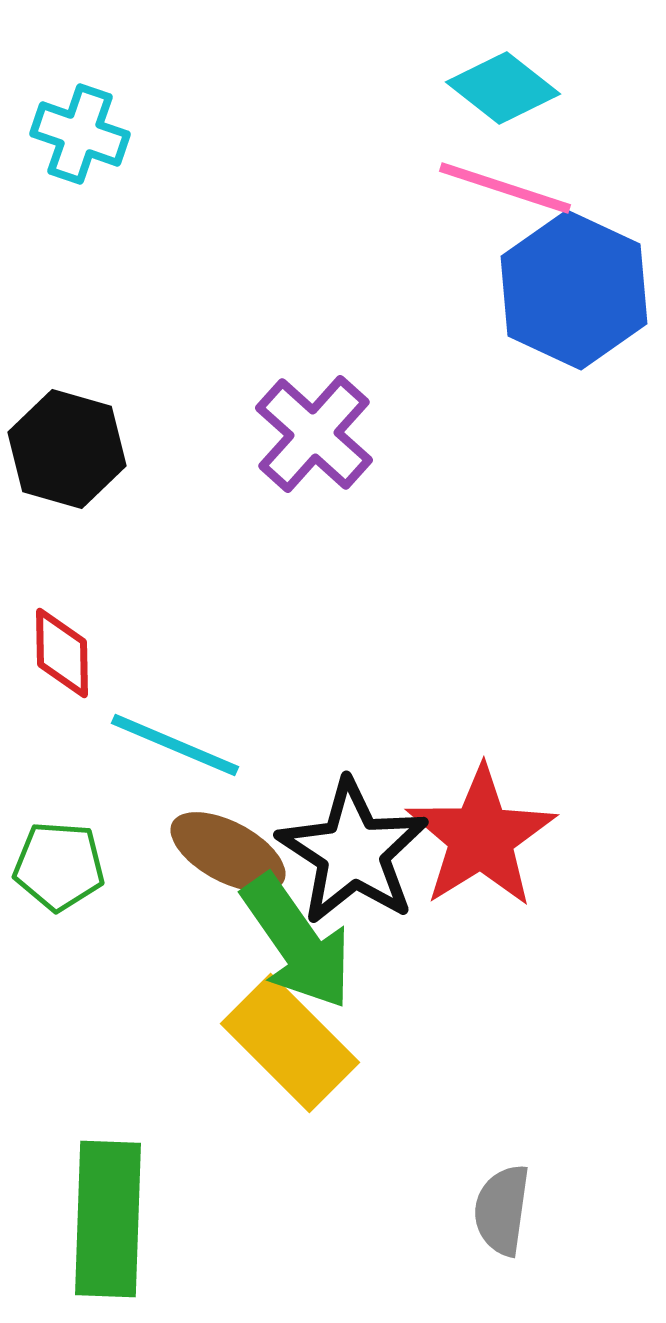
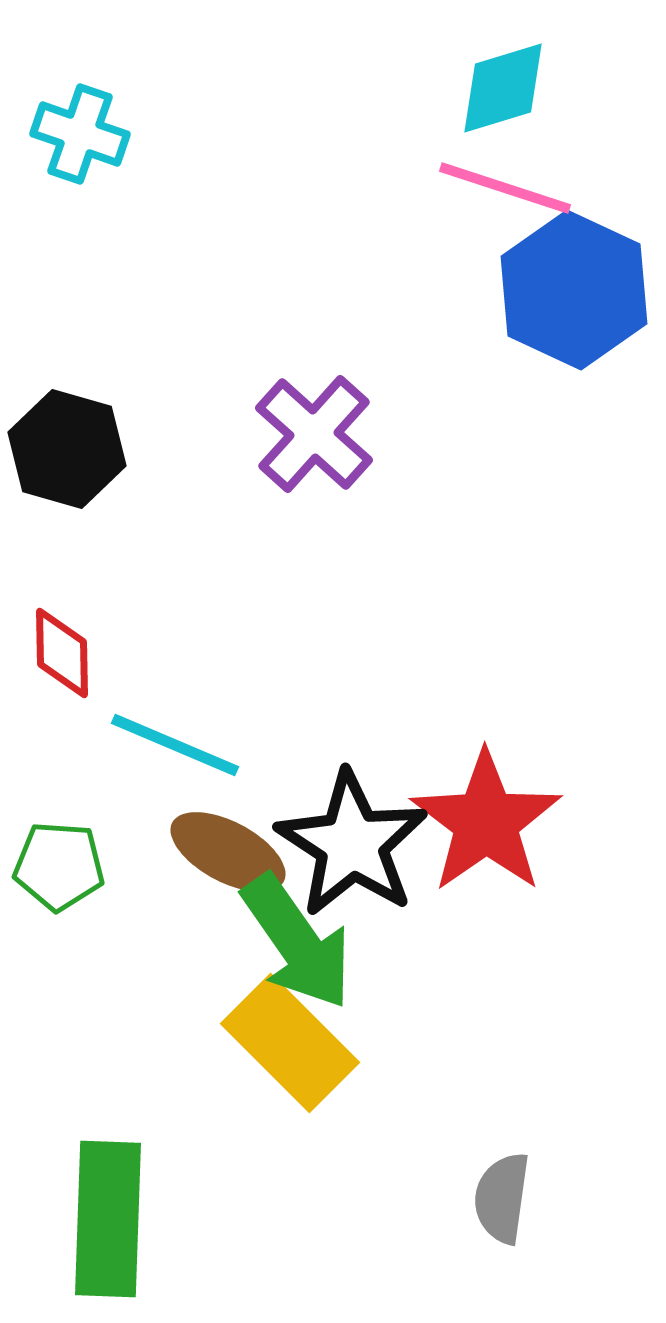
cyan diamond: rotated 55 degrees counterclockwise
red star: moved 5 px right, 15 px up; rotated 3 degrees counterclockwise
black star: moved 1 px left, 8 px up
gray semicircle: moved 12 px up
